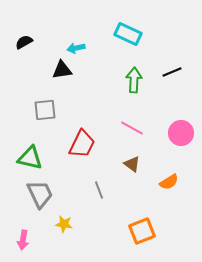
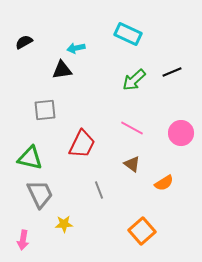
green arrow: rotated 135 degrees counterclockwise
orange semicircle: moved 5 px left, 1 px down
yellow star: rotated 12 degrees counterclockwise
orange square: rotated 20 degrees counterclockwise
